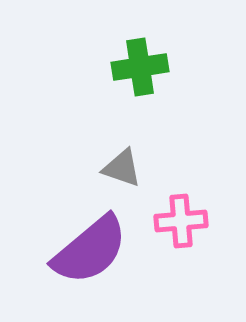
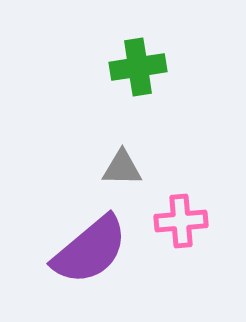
green cross: moved 2 px left
gray triangle: rotated 18 degrees counterclockwise
